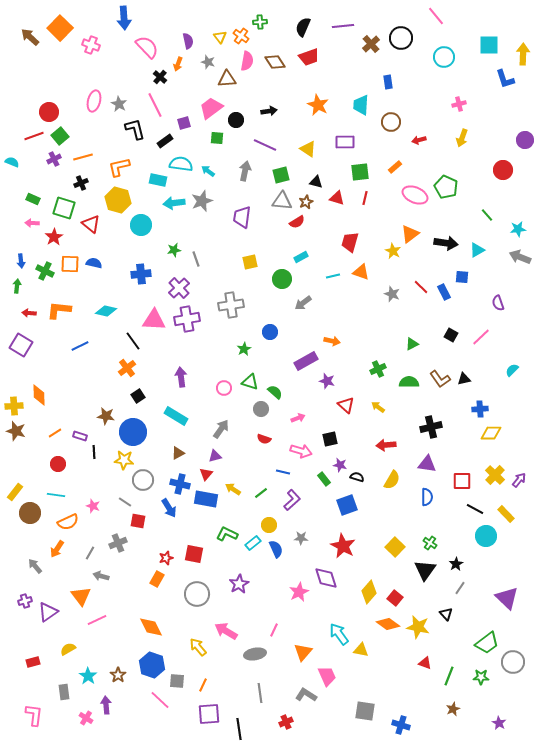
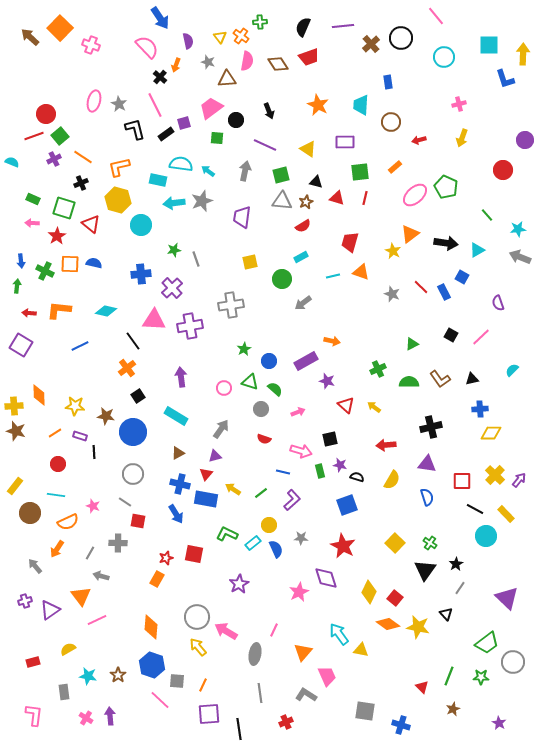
blue arrow at (124, 18): moved 36 px right; rotated 30 degrees counterclockwise
brown diamond at (275, 62): moved 3 px right, 2 px down
orange arrow at (178, 64): moved 2 px left, 1 px down
black arrow at (269, 111): rotated 77 degrees clockwise
red circle at (49, 112): moved 3 px left, 2 px down
black rectangle at (165, 141): moved 1 px right, 7 px up
orange line at (83, 157): rotated 48 degrees clockwise
pink ellipse at (415, 195): rotated 65 degrees counterclockwise
red semicircle at (297, 222): moved 6 px right, 4 px down
red star at (54, 237): moved 3 px right, 1 px up
blue square at (462, 277): rotated 24 degrees clockwise
purple cross at (179, 288): moved 7 px left
purple cross at (187, 319): moved 3 px right, 7 px down
blue circle at (270, 332): moved 1 px left, 29 px down
black triangle at (464, 379): moved 8 px right
green semicircle at (275, 392): moved 3 px up
yellow arrow at (378, 407): moved 4 px left
pink arrow at (298, 418): moved 6 px up
yellow star at (124, 460): moved 49 px left, 54 px up
green rectangle at (324, 479): moved 4 px left, 8 px up; rotated 24 degrees clockwise
gray circle at (143, 480): moved 10 px left, 6 px up
yellow rectangle at (15, 492): moved 6 px up
blue semicircle at (427, 497): rotated 18 degrees counterclockwise
blue arrow at (169, 508): moved 7 px right, 6 px down
gray cross at (118, 543): rotated 24 degrees clockwise
yellow square at (395, 547): moved 4 px up
yellow diamond at (369, 592): rotated 15 degrees counterclockwise
gray circle at (197, 594): moved 23 px down
purple triangle at (48, 612): moved 2 px right, 2 px up
orange diamond at (151, 627): rotated 30 degrees clockwise
gray ellipse at (255, 654): rotated 70 degrees counterclockwise
red triangle at (425, 663): moved 3 px left, 24 px down; rotated 24 degrees clockwise
cyan star at (88, 676): rotated 24 degrees counterclockwise
purple arrow at (106, 705): moved 4 px right, 11 px down
